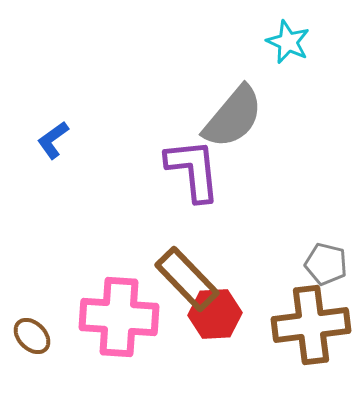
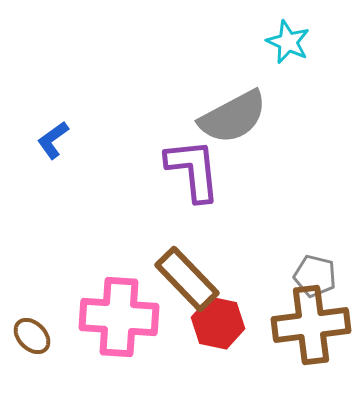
gray semicircle: rotated 22 degrees clockwise
gray pentagon: moved 11 px left, 12 px down
red hexagon: moved 3 px right, 9 px down; rotated 15 degrees clockwise
